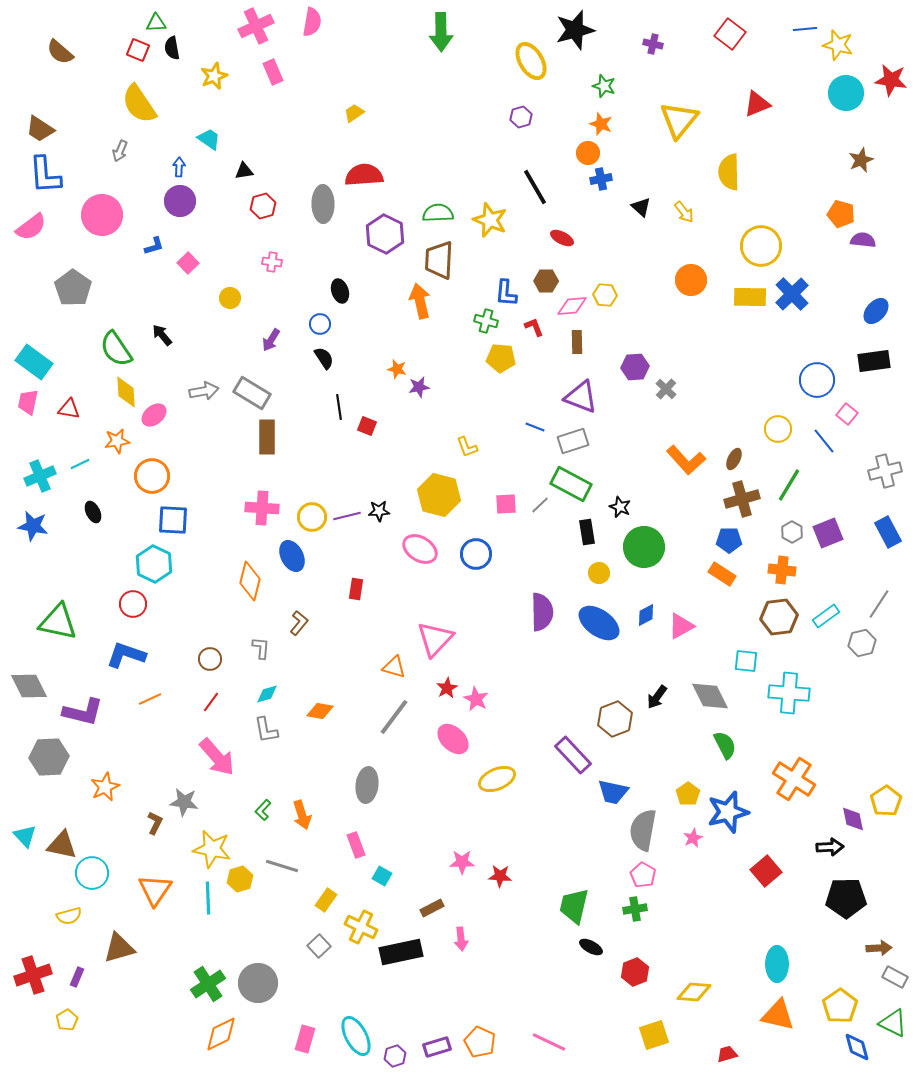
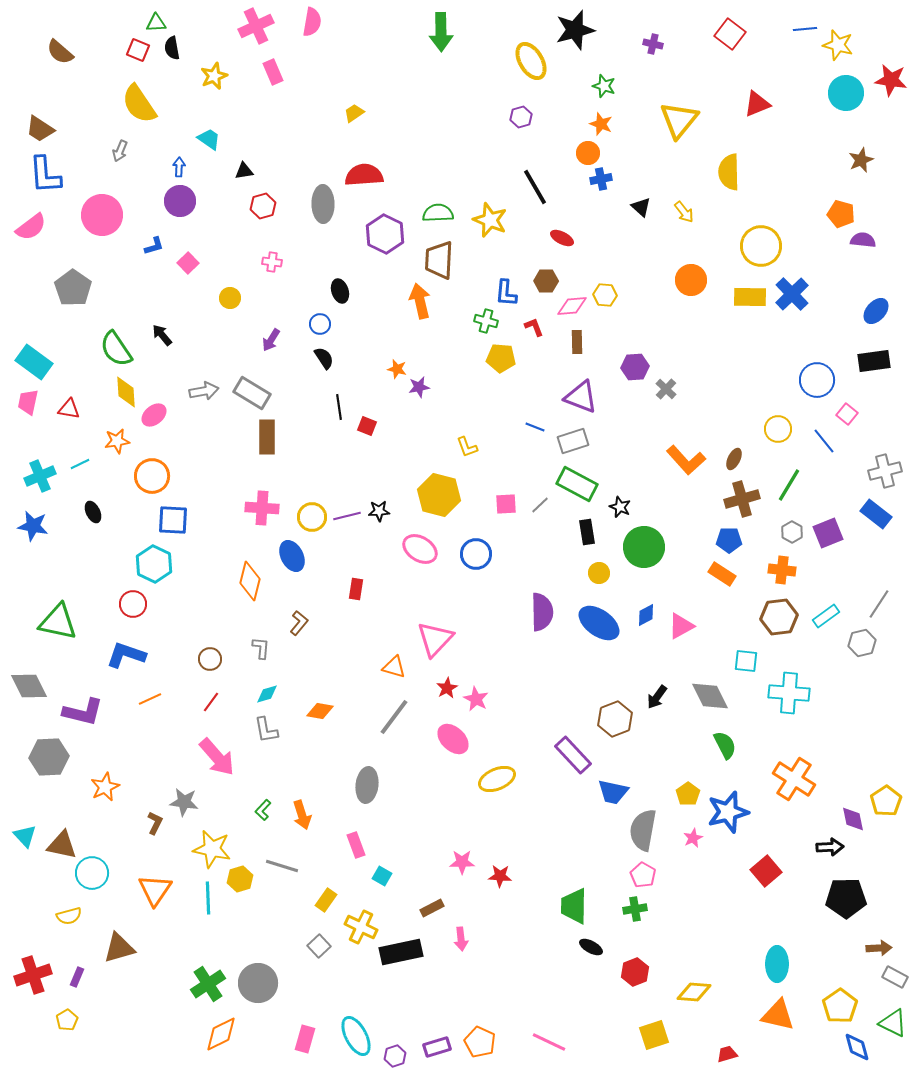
green rectangle at (571, 484): moved 6 px right
blue rectangle at (888, 532): moved 12 px left, 18 px up; rotated 24 degrees counterclockwise
green trapezoid at (574, 906): rotated 12 degrees counterclockwise
